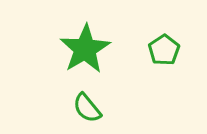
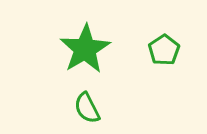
green semicircle: rotated 12 degrees clockwise
